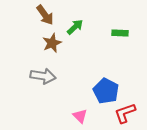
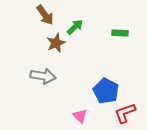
brown star: moved 4 px right
